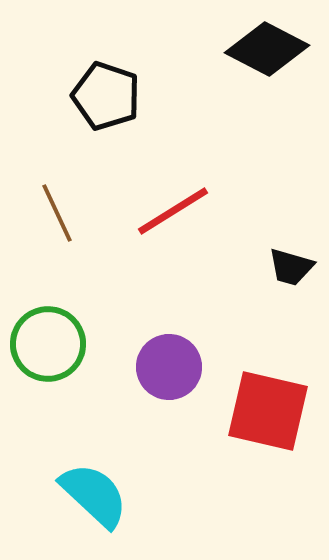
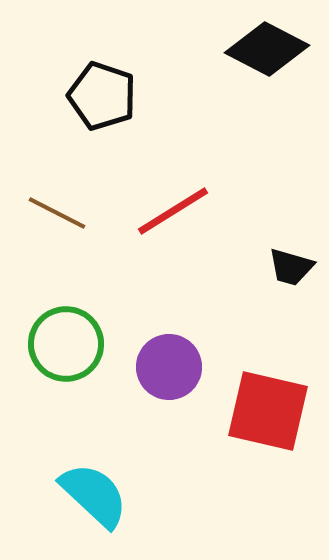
black pentagon: moved 4 px left
brown line: rotated 38 degrees counterclockwise
green circle: moved 18 px right
